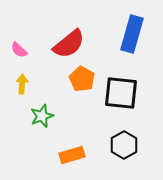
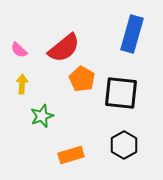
red semicircle: moved 5 px left, 4 px down
orange rectangle: moved 1 px left
